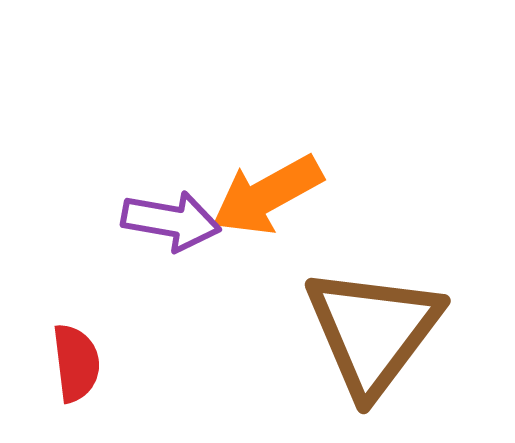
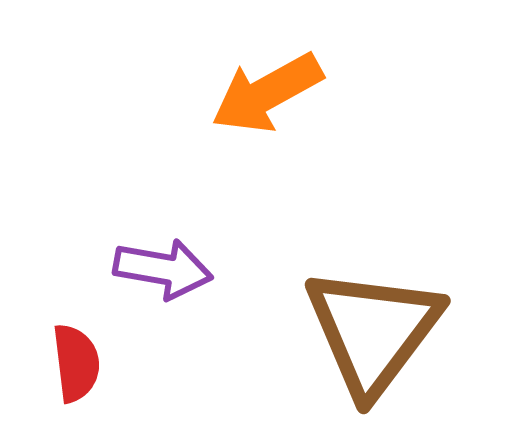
orange arrow: moved 102 px up
purple arrow: moved 8 px left, 48 px down
